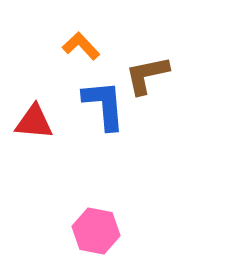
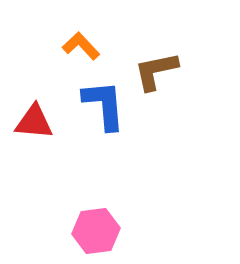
brown L-shape: moved 9 px right, 4 px up
pink hexagon: rotated 18 degrees counterclockwise
